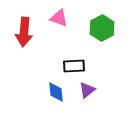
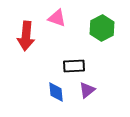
pink triangle: moved 2 px left
red arrow: moved 2 px right, 4 px down
